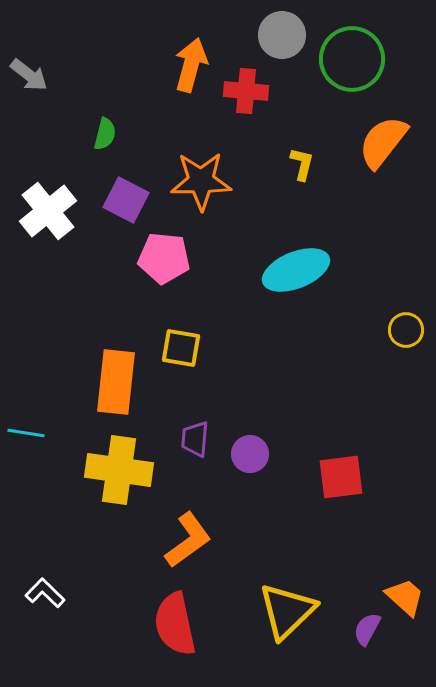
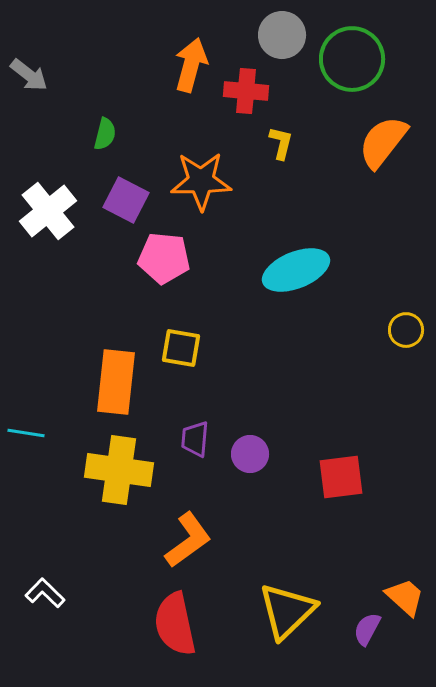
yellow L-shape: moved 21 px left, 21 px up
